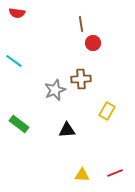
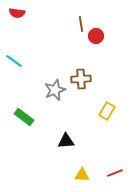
red circle: moved 3 px right, 7 px up
green rectangle: moved 5 px right, 7 px up
black triangle: moved 1 px left, 11 px down
